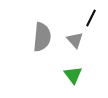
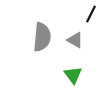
black line: moved 4 px up
gray triangle: rotated 18 degrees counterclockwise
